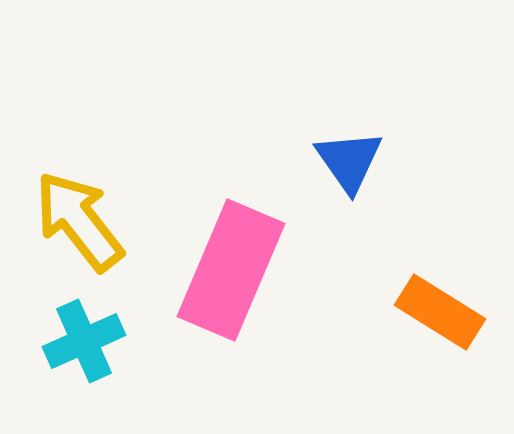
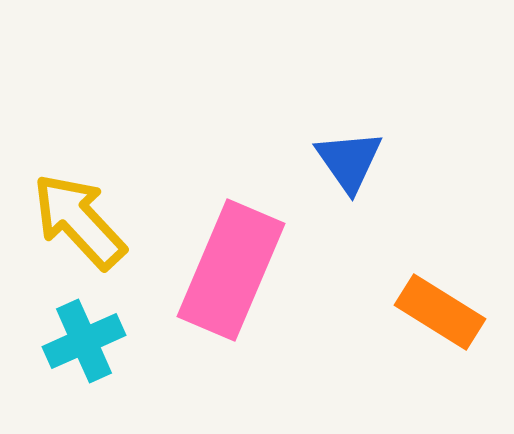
yellow arrow: rotated 5 degrees counterclockwise
